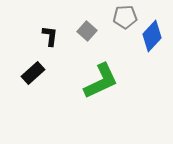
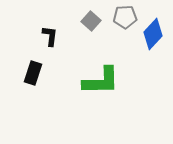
gray square: moved 4 px right, 10 px up
blue diamond: moved 1 px right, 2 px up
black rectangle: rotated 30 degrees counterclockwise
green L-shape: rotated 24 degrees clockwise
